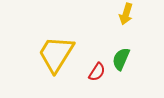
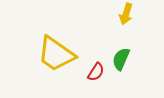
yellow trapezoid: rotated 87 degrees counterclockwise
red semicircle: moved 1 px left
